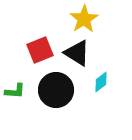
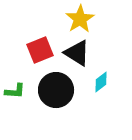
yellow star: moved 4 px left
